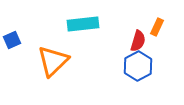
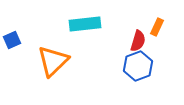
cyan rectangle: moved 2 px right
blue hexagon: rotated 8 degrees clockwise
